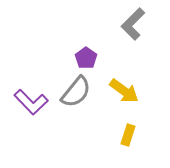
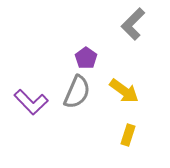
gray semicircle: moved 1 px right; rotated 16 degrees counterclockwise
